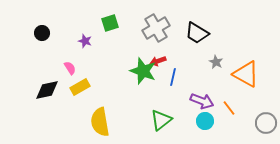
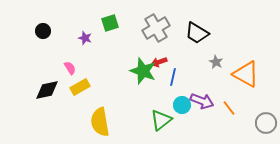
black circle: moved 1 px right, 2 px up
purple star: moved 3 px up
red arrow: moved 1 px right, 1 px down
cyan circle: moved 23 px left, 16 px up
